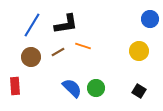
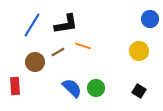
brown circle: moved 4 px right, 5 px down
